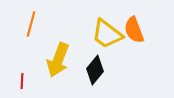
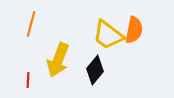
orange semicircle: rotated 148 degrees counterclockwise
yellow trapezoid: moved 1 px right, 1 px down
red line: moved 6 px right, 1 px up
